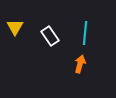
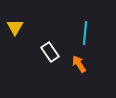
white rectangle: moved 16 px down
orange arrow: moved 1 px left; rotated 48 degrees counterclockwise
